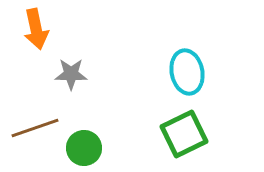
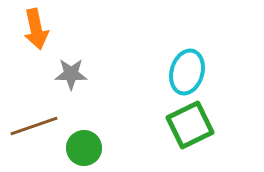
cyan ellipse: rotated 27 degrees clockwise
brown line: moved 1 px left, 2 px up
green square: moved 6 px right, 9 px up
